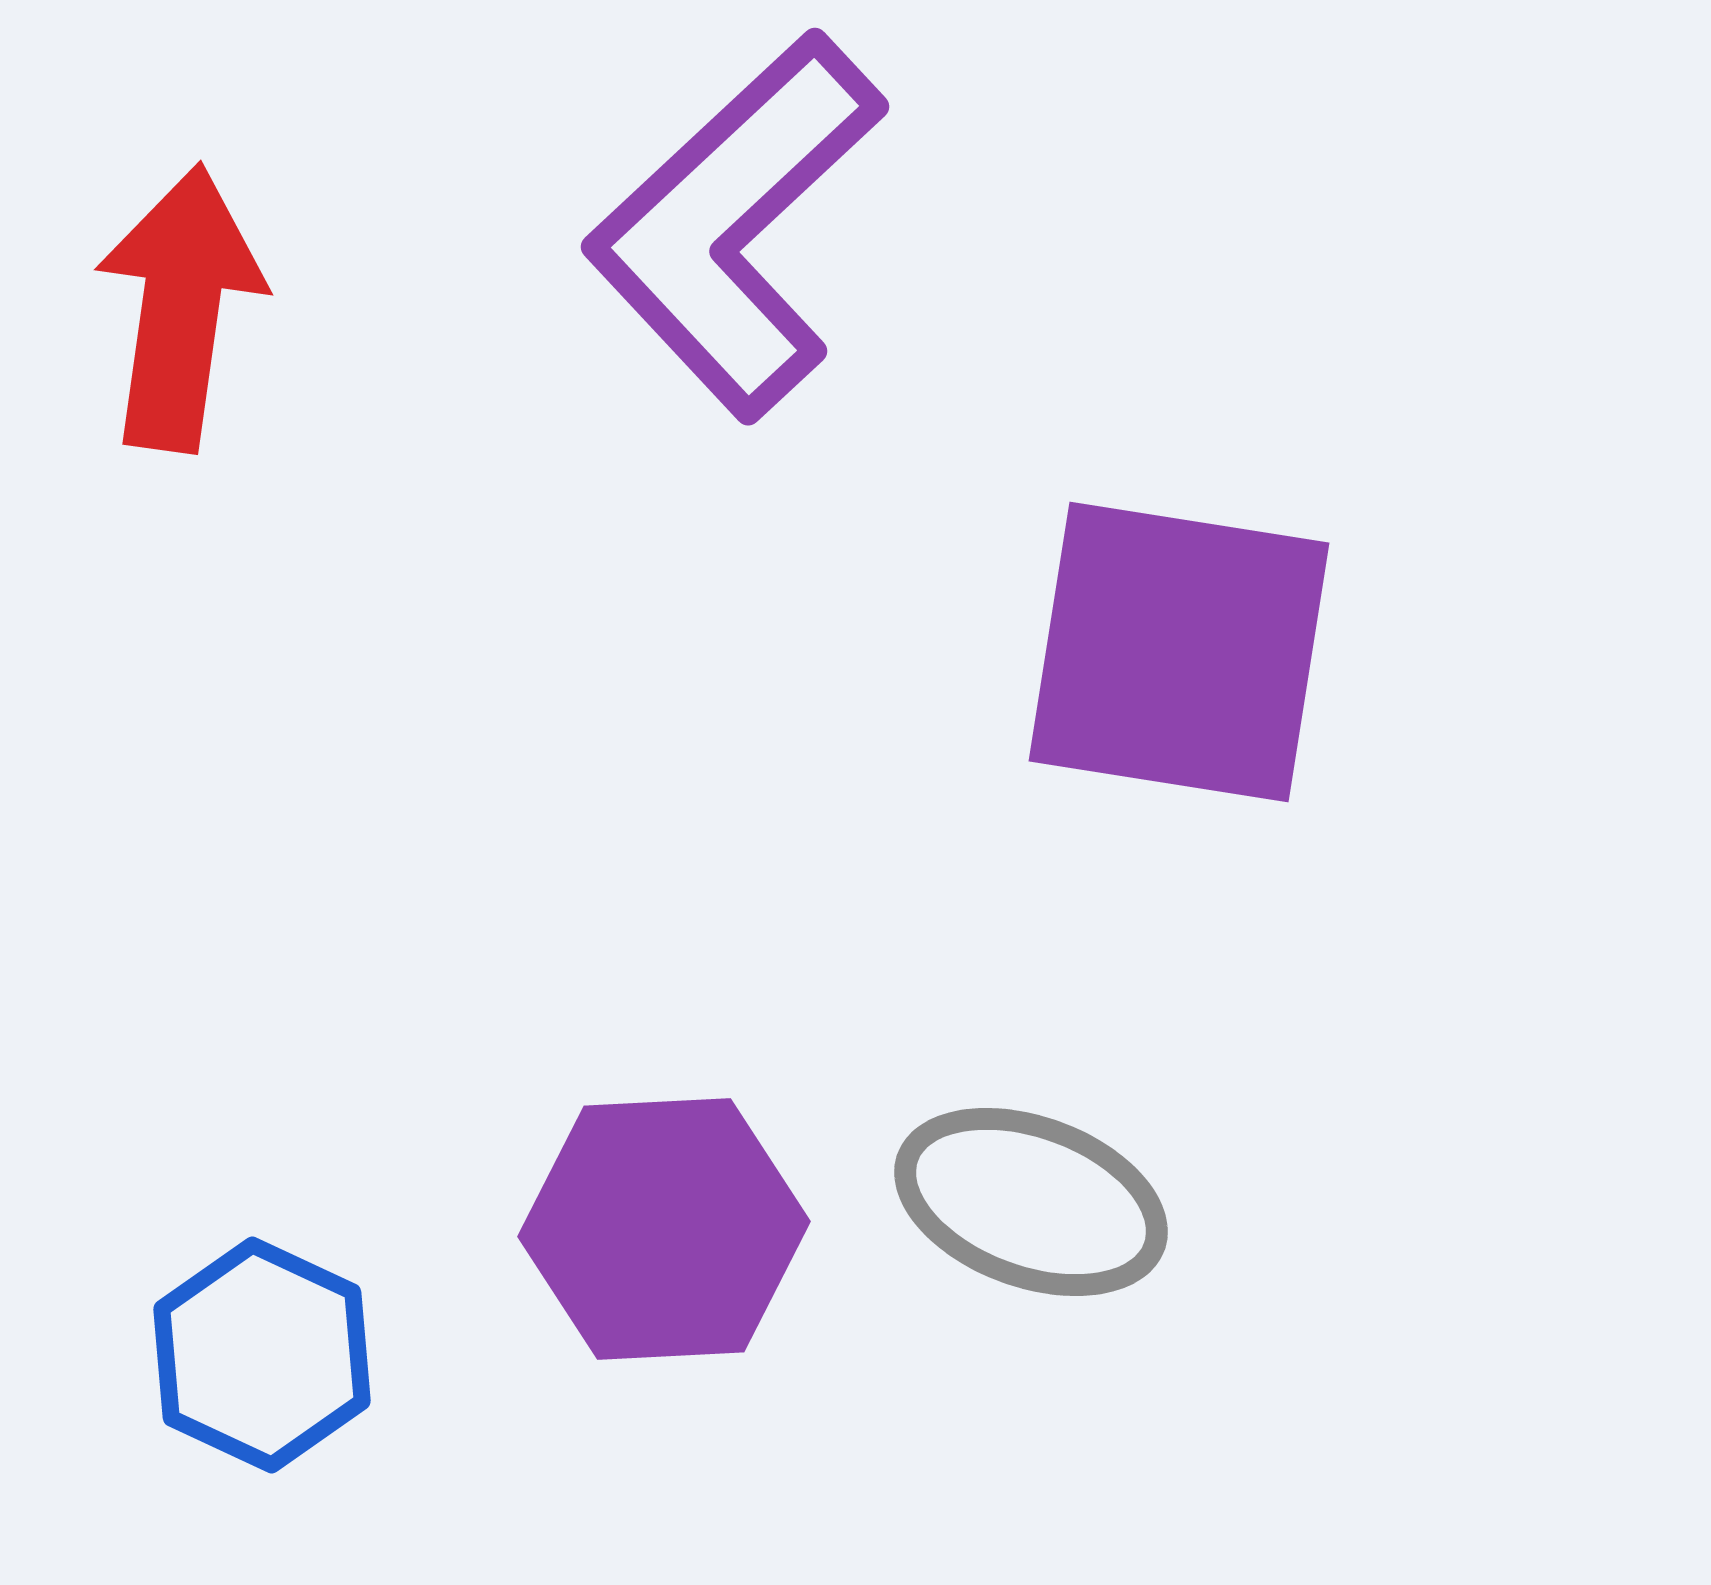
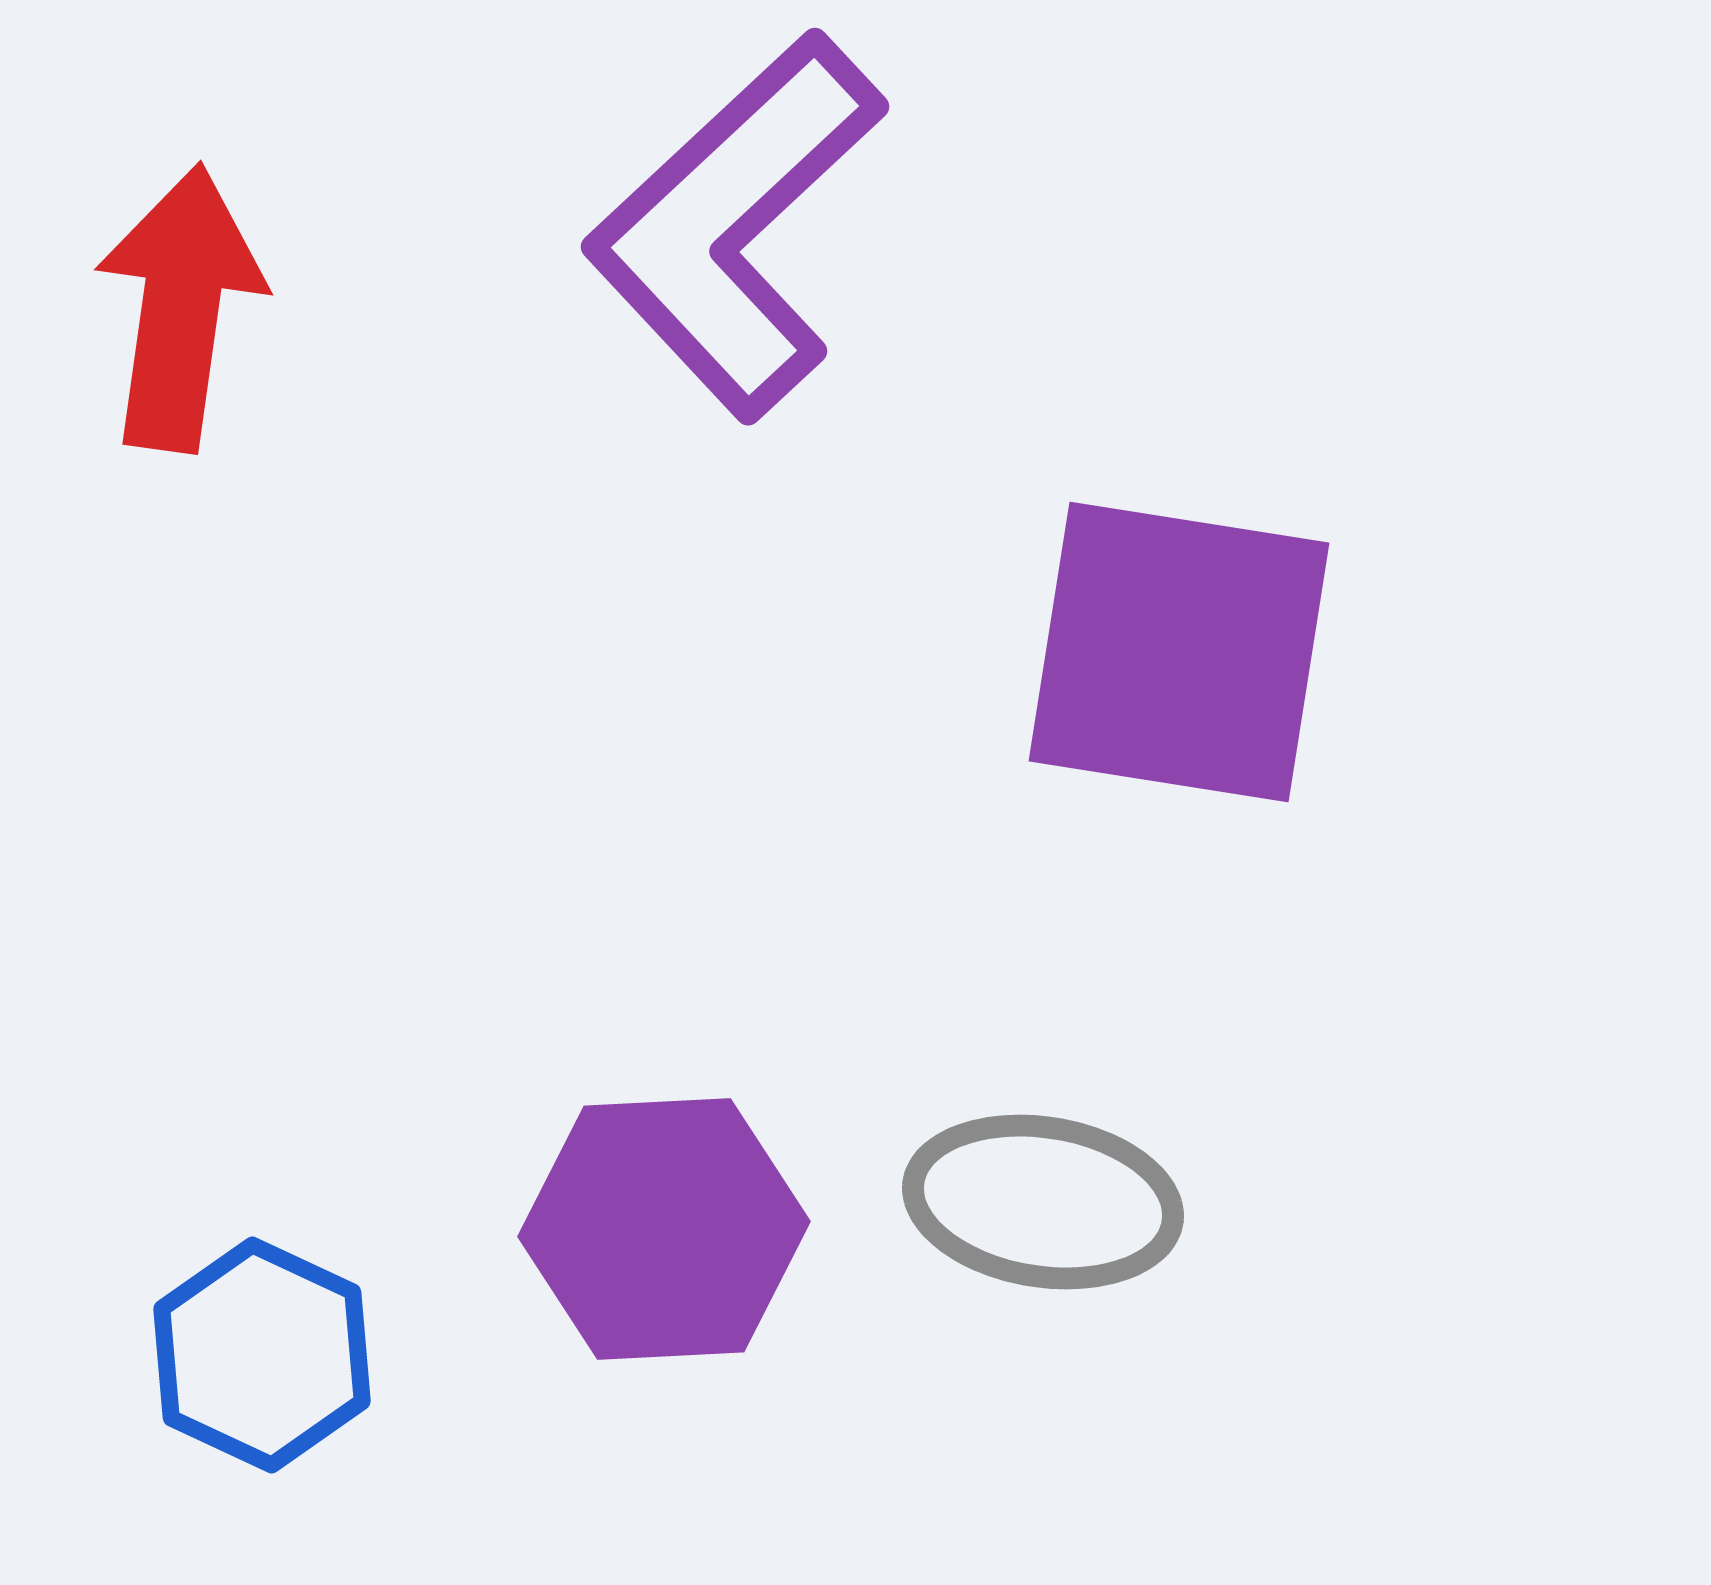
gray ellipse: moved 12 px right; rotated 11 degrees counterclockwise
